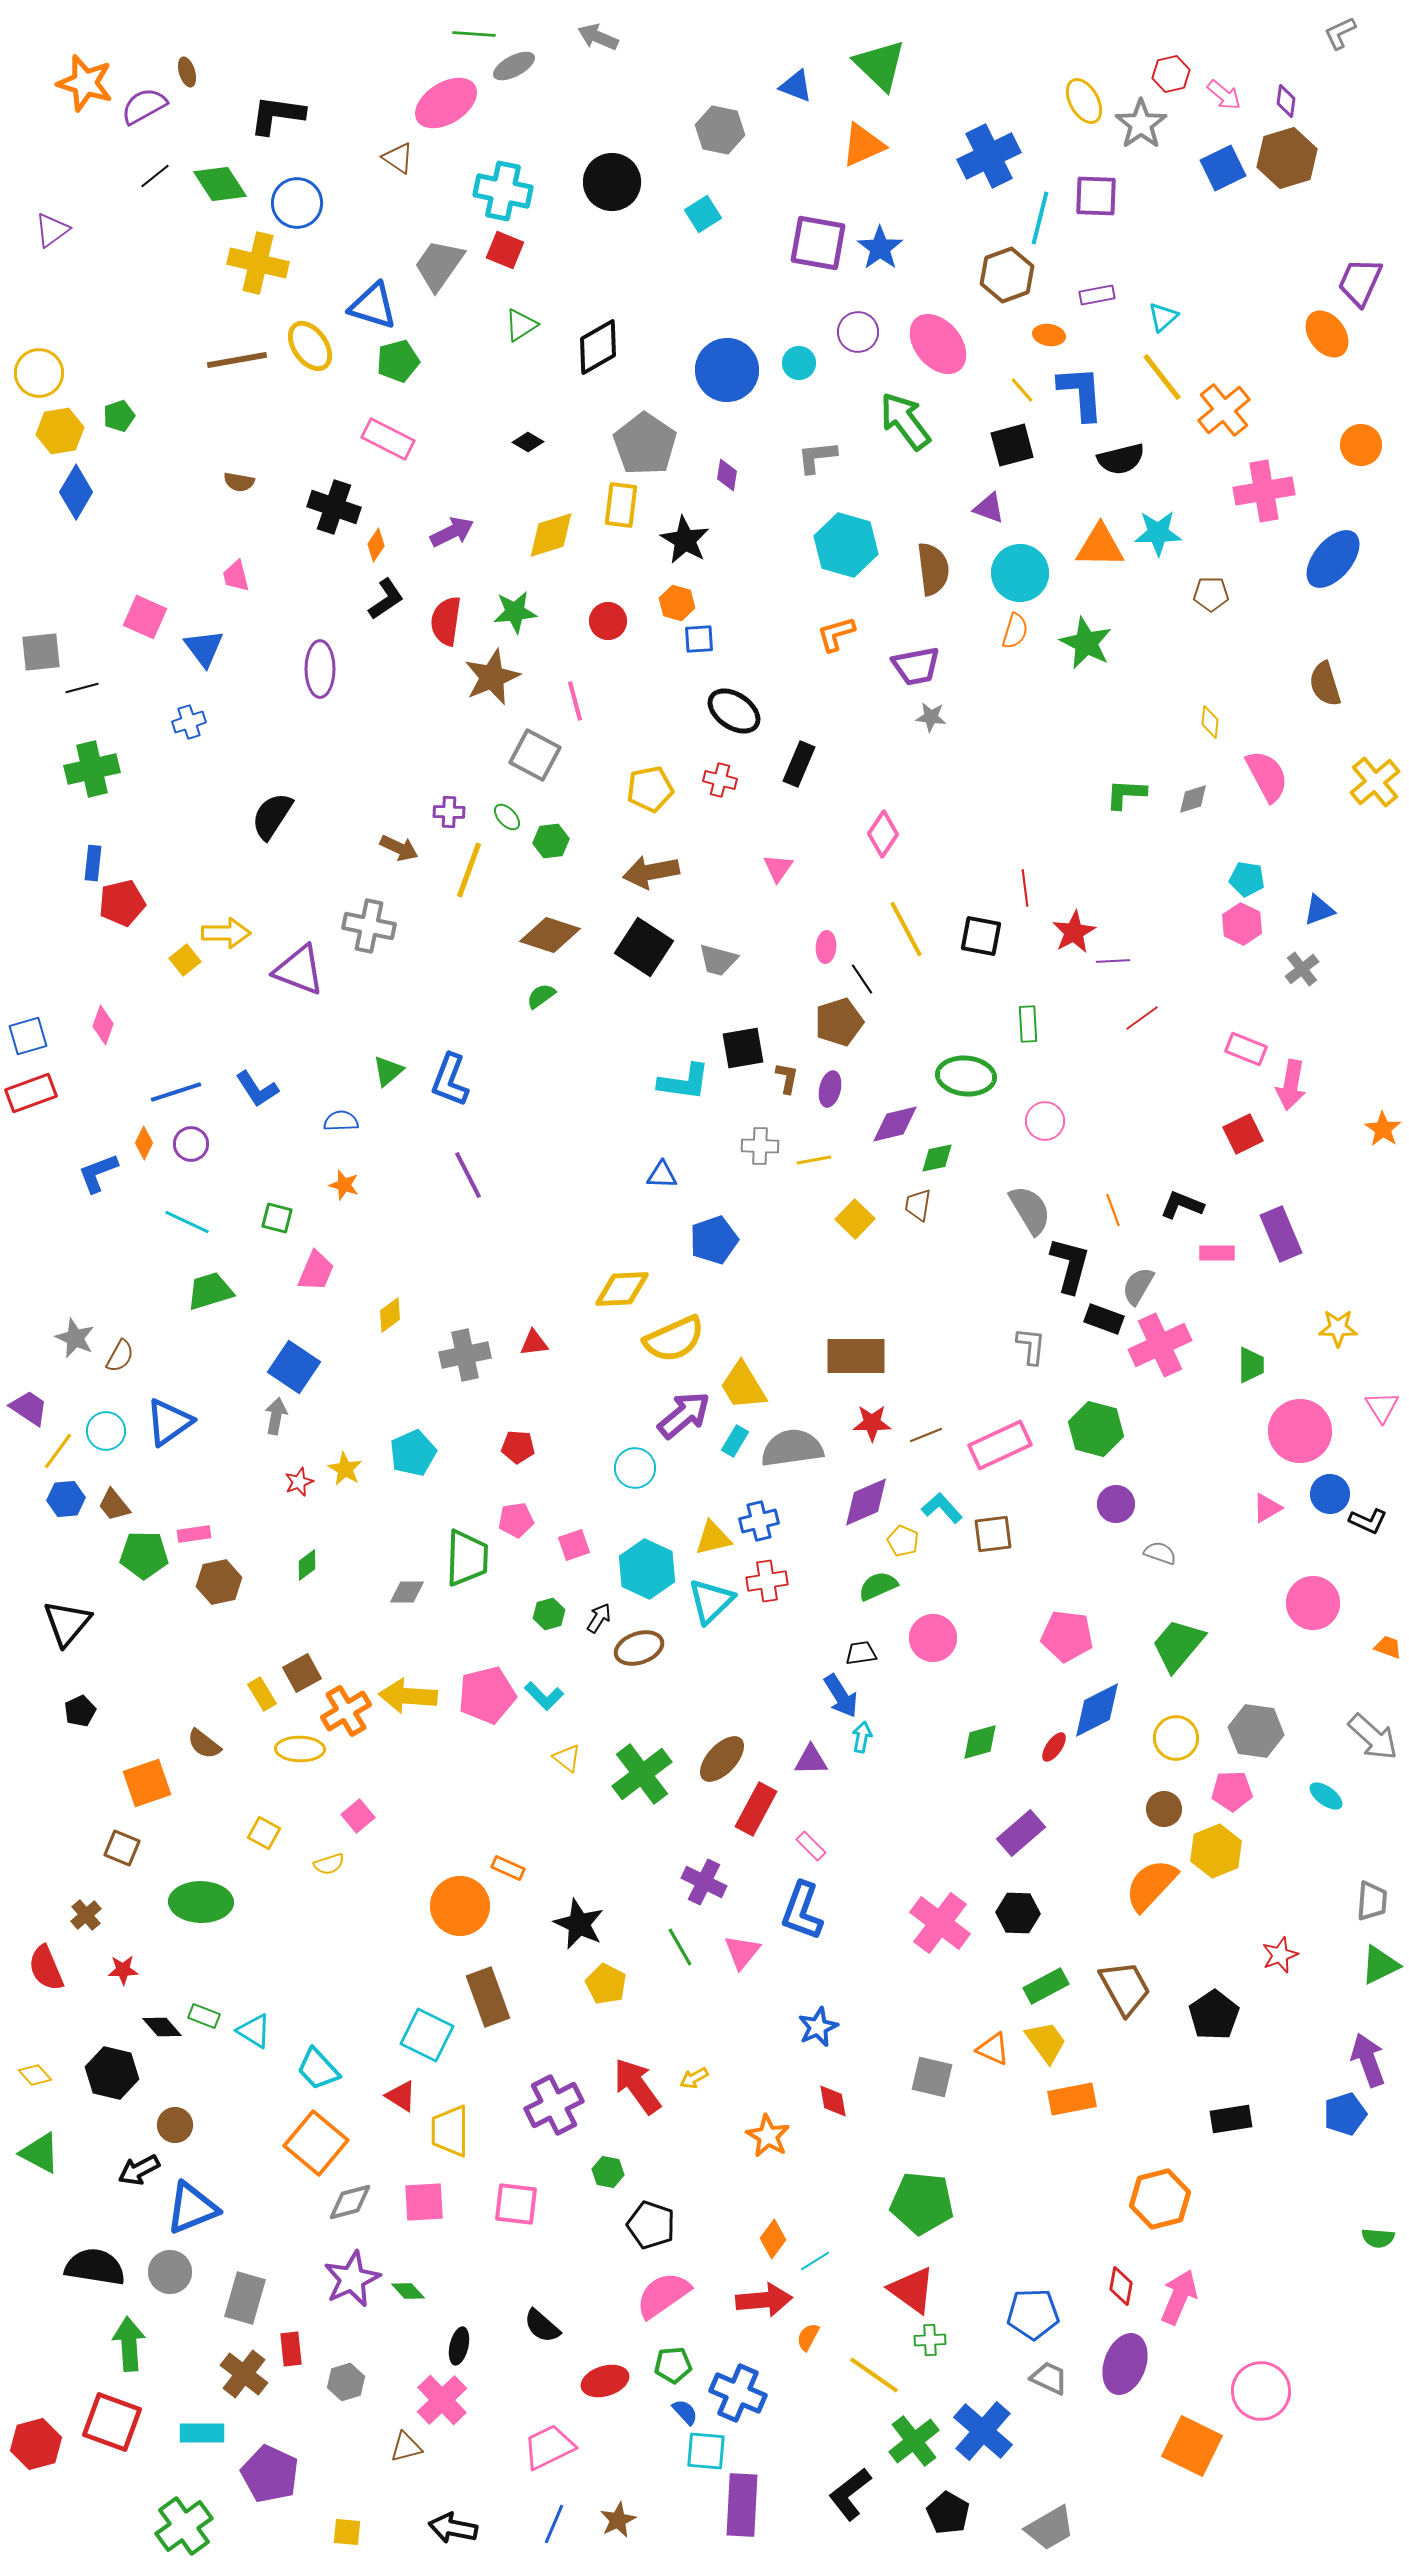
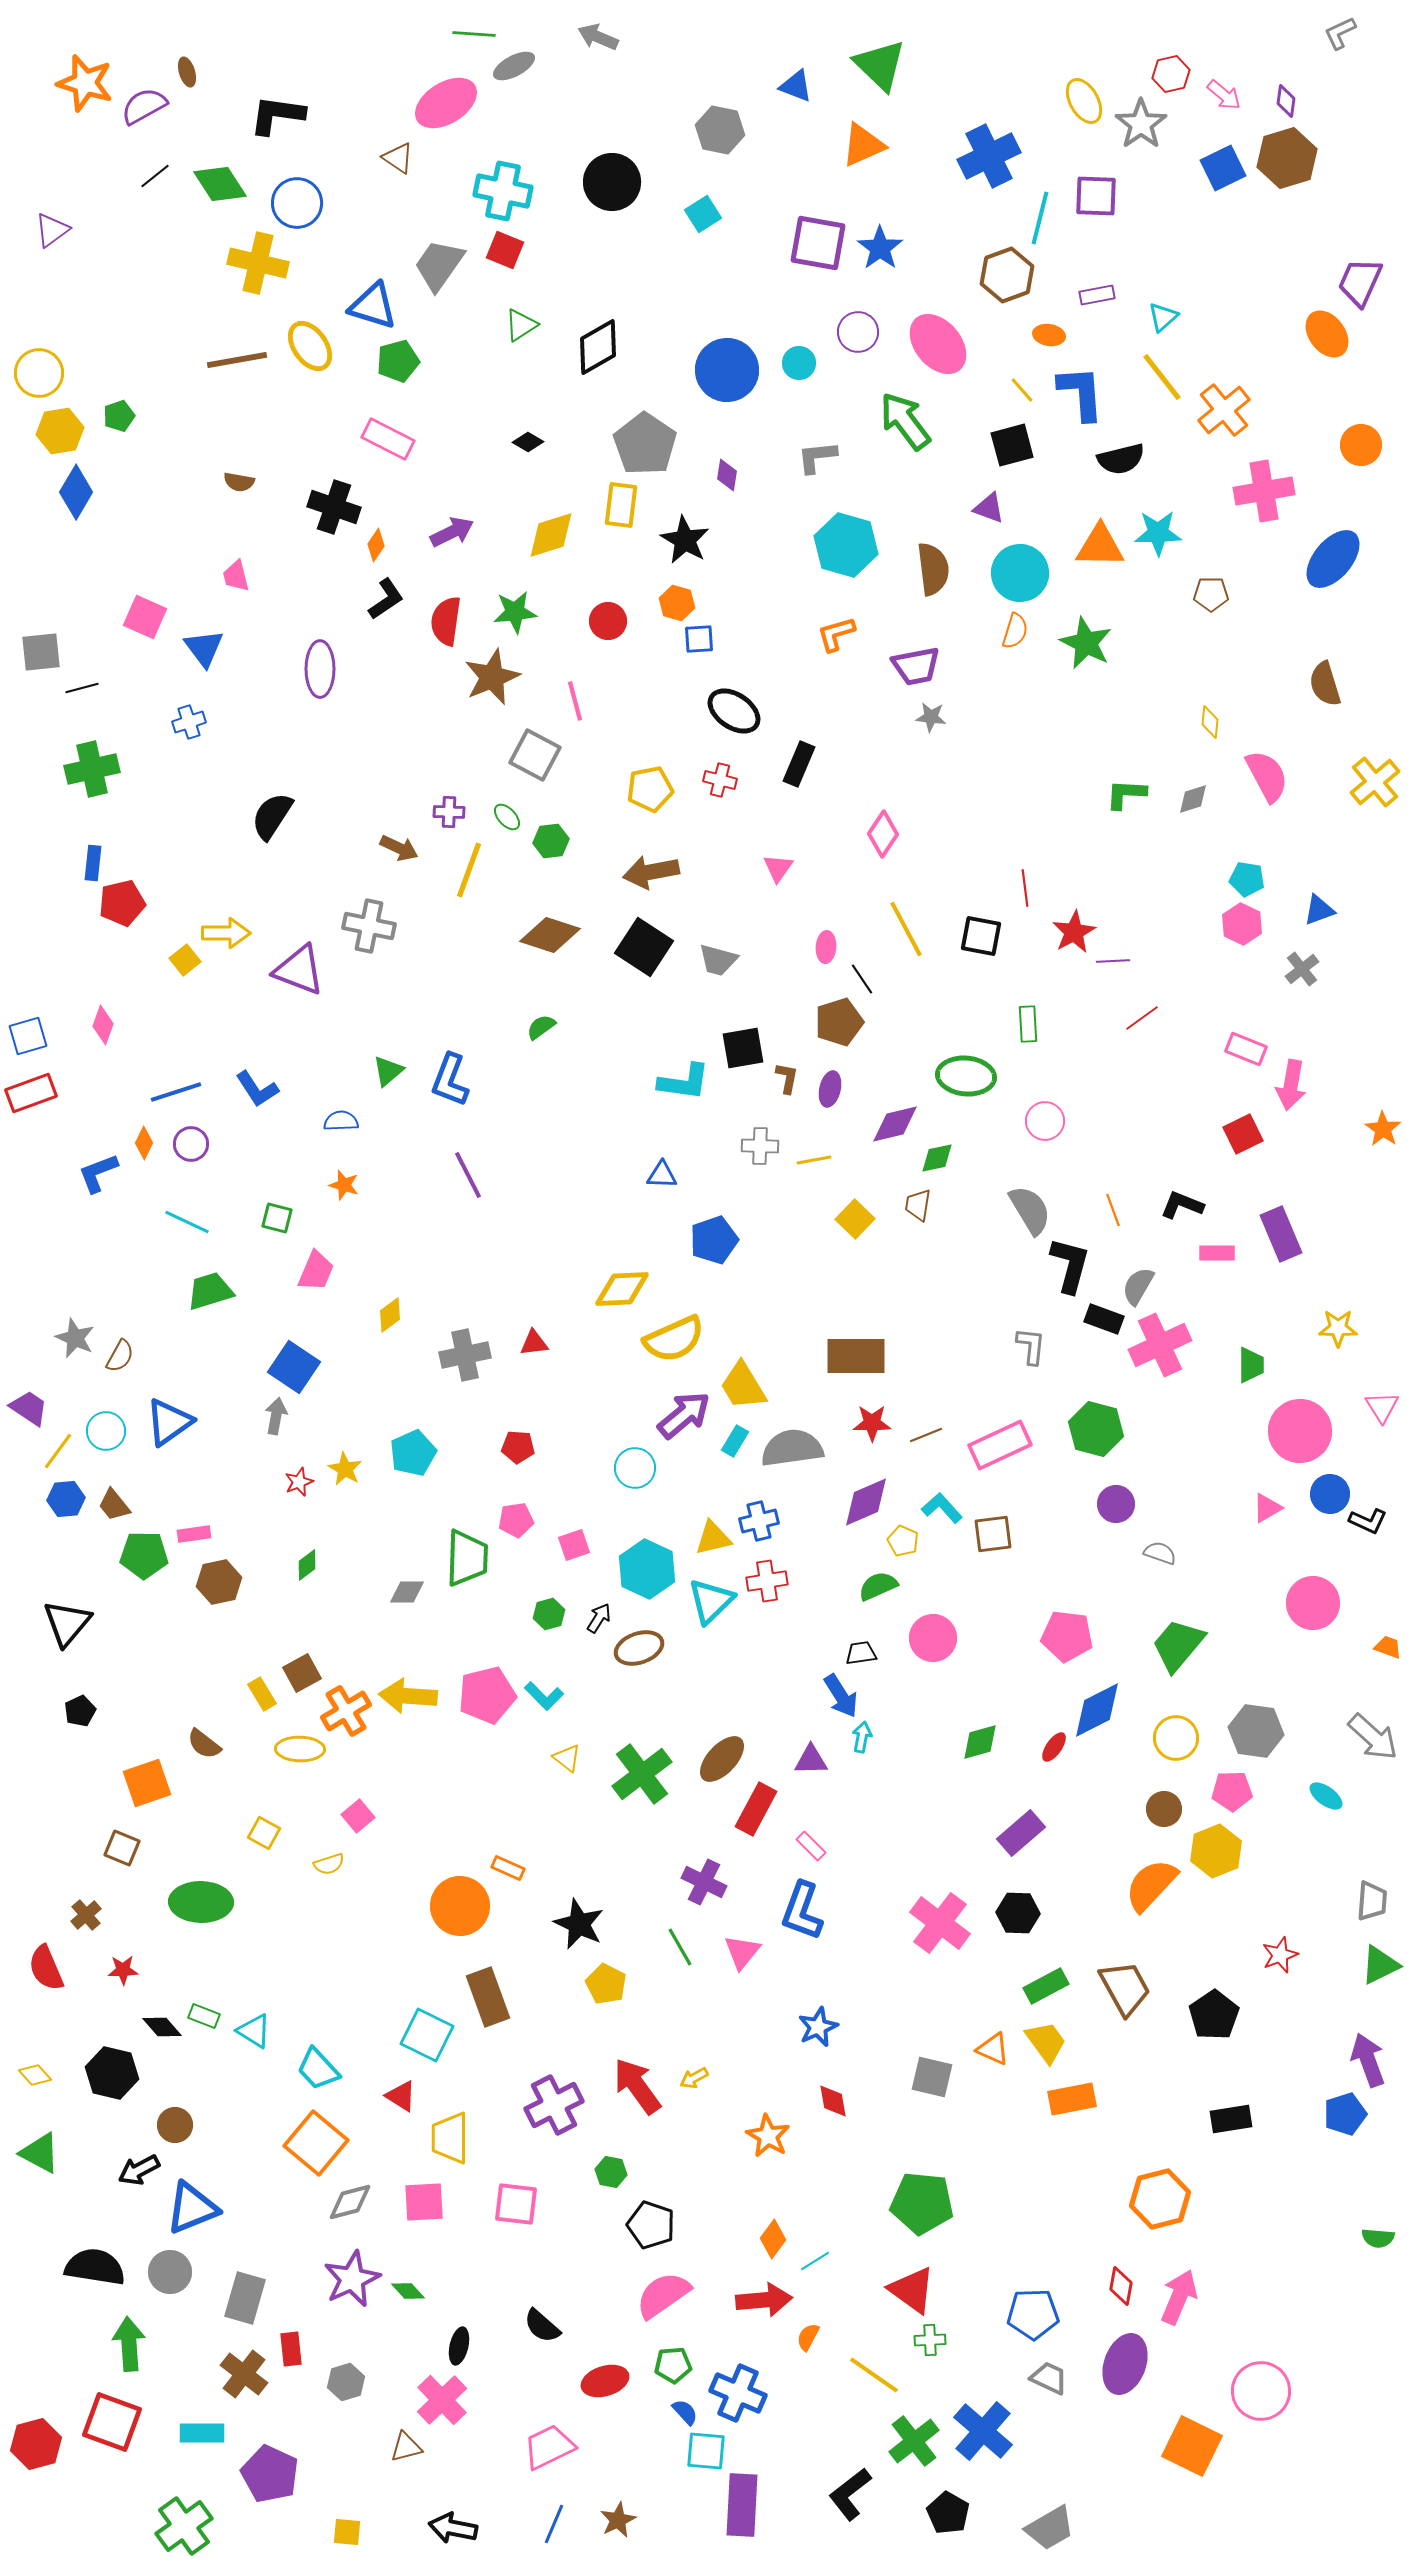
green semicircle at (541, 996): moved 31 px down
yellow trapezoid at (450, 2131): moved 7 px down
green hexagon at (608, 2172): moved 3 px right
